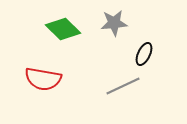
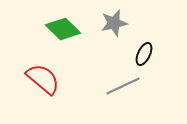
gray star: rotated 8 degrees counterclockwise
red semicircle: rotated 150 degrees counterclockwise
